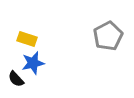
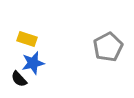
gray pentagon: moved 11 px down
black semicircle: moved 3 px right
